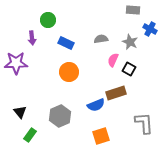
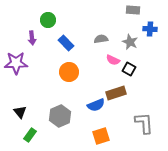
blue cross: rotated 24 degrees counterclockwise
blue rectangle: rotated 21 degrees clockwise
pink semicircle: rotated 88 degrees counterclockwise
